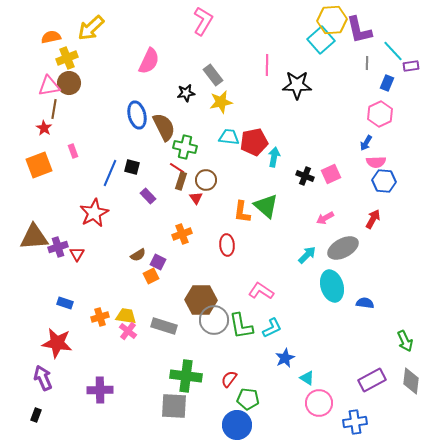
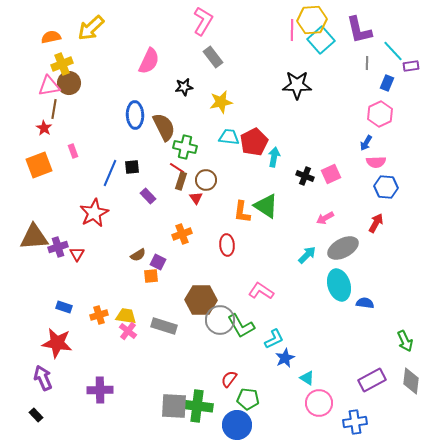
yellow hexagon at (332, 20): moved 20 px left
yellow cross at (67, 58): moved 5 px left, 6 px down
pink line at (267, 65): moved 25 px right, 35 px up
gray rectangle at (213, 75): moved 18 px up
black star at (186, 93): moved 2 px left, 6 px up
blue ellipse at (137, 115): moved 2 px left; rotated 12 degrees clockwise
red pentagon at (254, 142): rotated 16 degrees counterclockwise
black square at (132, 167): rotated 21 degrees counterclockwise
blue hexagon at (384, 181): moved 2 px right, 6 px down
green triangle at (266, 206): rotated 8 degrees counterclockwise
red arrow at (373, 219): moved 3 px right, 4 px down
orange square at (151, 276): rotated 21 degrees clockwise
cyan ellipse at (332, 286): moved 7 px right, 1 px up
blue rectangle at (65, 303): moved 1 px left, 4 px down
orange cross at (100, 317): moved 1 px left, 2 px up
gray circle at (214, 320): moved 6 px right
green L-shape at (241, 326): rotated 20 degrees counterclockwise
cyan L-shape at (272, 328): moved 2 px right, 11 px down
green cross at (186, 376): moved 11 px right, 30 px down
black rectangle at (36, 415): rotated 64 degrees counterclockwise
